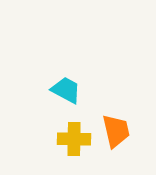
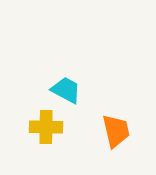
yellow cross: moved 28 px left, 12 px up
